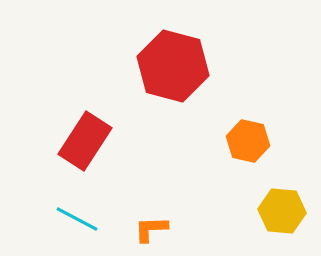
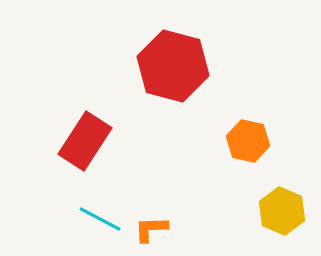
yellow hexagon: rotated 18 degrees clockwise
cyan line: moved 23 px right
